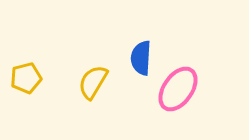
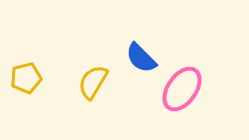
blue semicircle: rotated 48 degrees counterclockwise
pink ellipse: moved 4 px right
